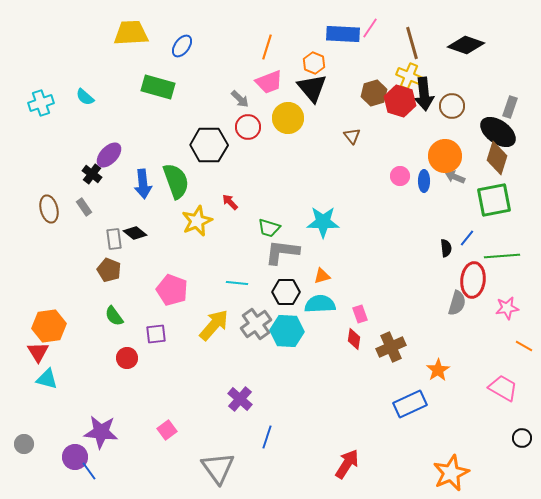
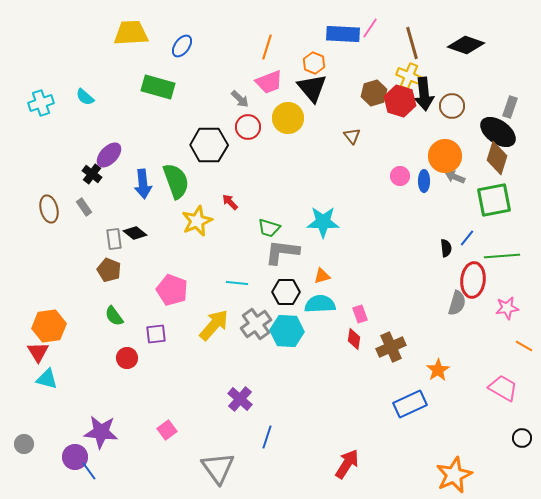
orange star at (451, 473): moved 3 px right, 2 px down
